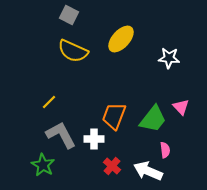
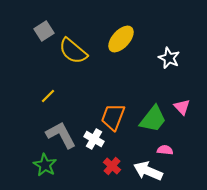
gray square: moved 25 px left, 16 px down; rotated 30 degrees clockwise
yellow semicircle: rotated 16 degrees clockwise
white star: rotated 20 degrees clockwise
yellow line: moved 1 px left, 6 px up
pink triangle: moved 1 px right
orange trapezoid: moved 1 px left, 1 px down
white cross: rotated 30 degrees clockwise
pink semicircle: rotated 77 degrees counterclockwise
green star: moved 2 px right
